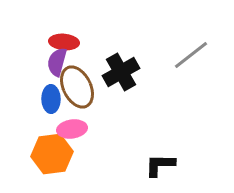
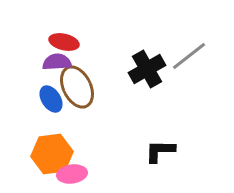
red ellipse: rotated 8 degrees clockwise
gray line: moved 2 px left, 1 px down
purple semicircle: rotated 72 degrees clockwise
black cross: moved 26 px right, 3 px up
blue ellipse: rotated 32 degrees counterclockwise
pink ellipse: moved 45 px down
black L-shape: moved 14 px up
